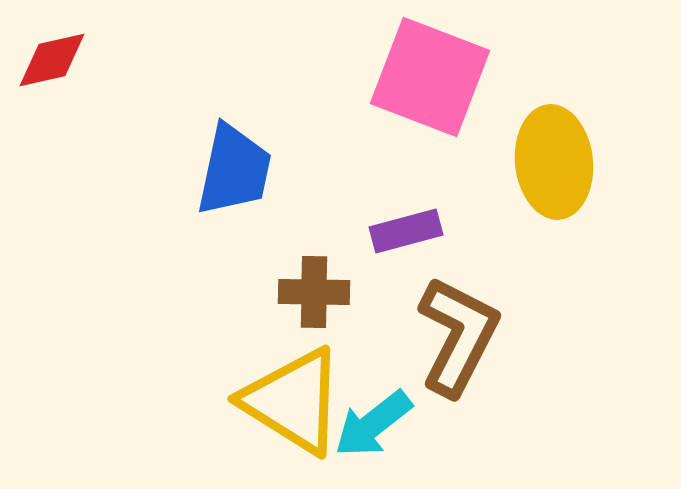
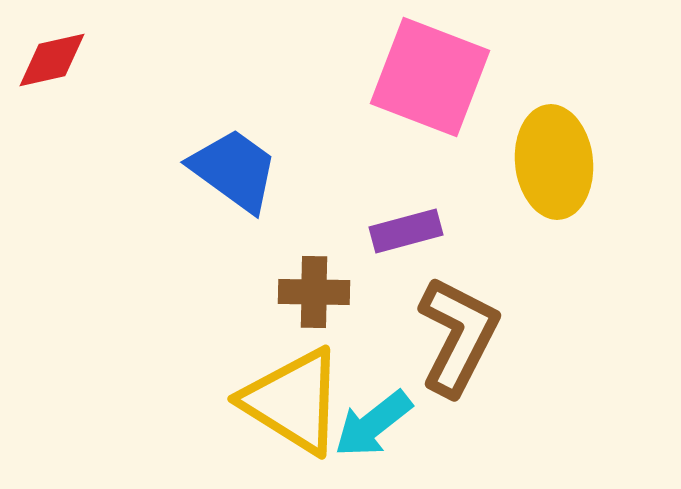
blue trapezoid: rotated 66 degrees counterclockwise
